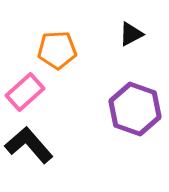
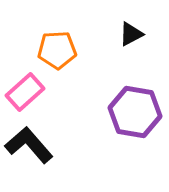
purple hexagon: moved 3 px down; rotated 9 degrees counterclockwise
